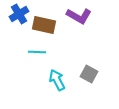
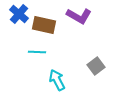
blue cross: rotated 18 degrees counterclockwise
gray square: moved 7 px right, 8 px up; rotated 24 degrees clockwise
